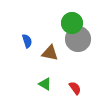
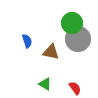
brown triangle: moved 1 px right, 1 px up
